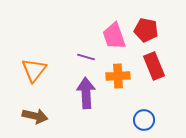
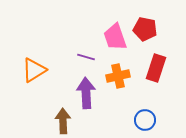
red pentagon: moved 1 px left, 1 px up
pink trapezoid: moved 1 px right, 1 px down
red rectangle: moved 2 px right, 2 px down; rotated 40 degrees clockwise
orange triangle: rotated 20 degrees clockwise
orange cross: rotated 10 degrees counterclockwise
brown arrow: moved 28 px right, 5 px down; rotated 105 degrees counterclockwise
blue circle: moved 1 px right
